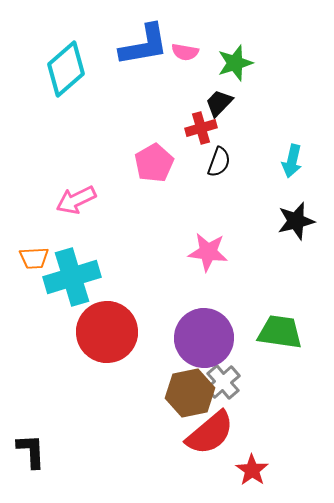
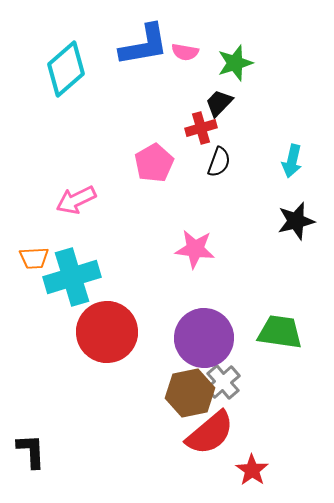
pink star: moved 13 px left, 3 px up
